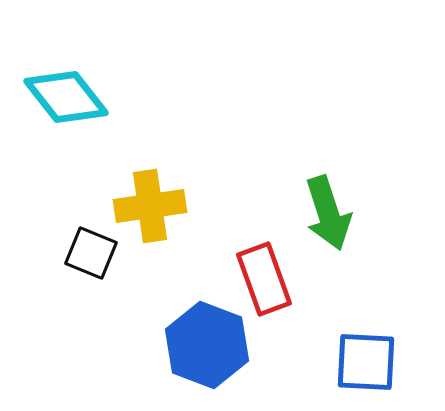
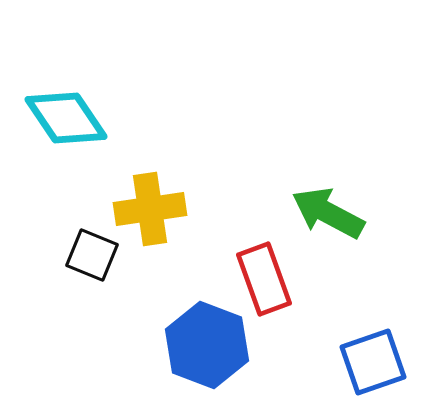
cyan diamond: moved 21 px down; rotated 4 degrees clockwise
yellow cross: moved 3 px down
green arrow: rotated 136 degrees clockwise
black square: moved 1 px right, 2 px down
blue square: moved 7 px right; rotated 22 degrees counterclockwise
